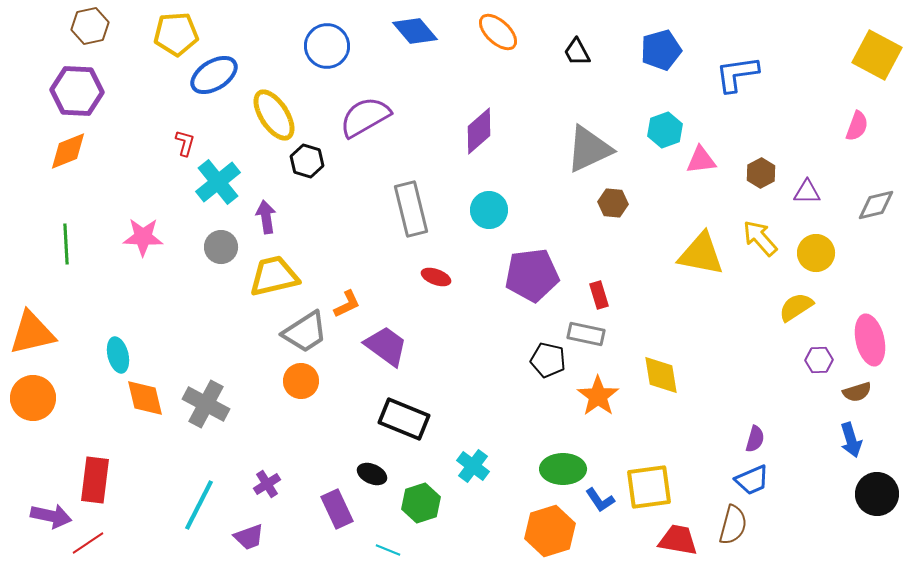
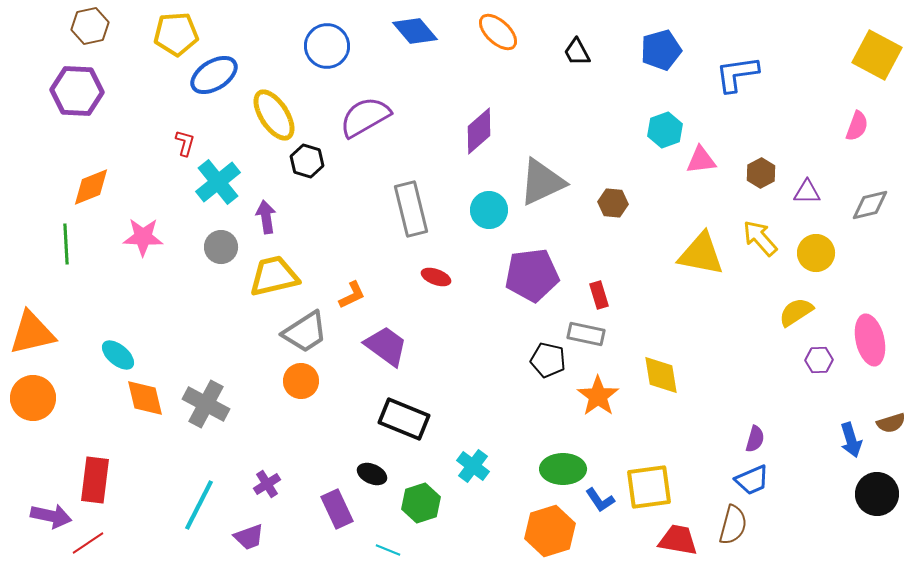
gray triangle at (589, 149): moved 47 px left, 33 px down
orange diamond at (68, 151): moved 23 px right, 36 px down
gray diamond at (876, 205): moved 6 px left
orange L-shape at (347, 304): moved 5 px right, 9 px up
yellow semicircle at (796, 307): moved 5 px down
cyan ellipse at (118, 355): rotated 36 degrees counterclockwise
brown semicircle at (857, 392): moved 34 px right, 31 px down
